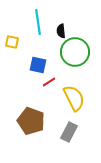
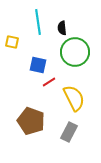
black semicircle: moved 1 px right, 3 px up
